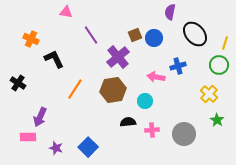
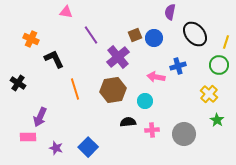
yellow line: moved 1 px right, 1 px up
orange line: rotated 50 degrees counterclockwise
